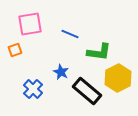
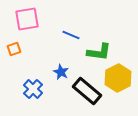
pink square: moved 3 px left, 5 px up
blue line: moved 1 px right, 1 px down
orange square: moved 1 px left, 1 px up
